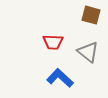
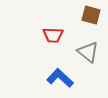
red trapezoid: moved 7 px up
